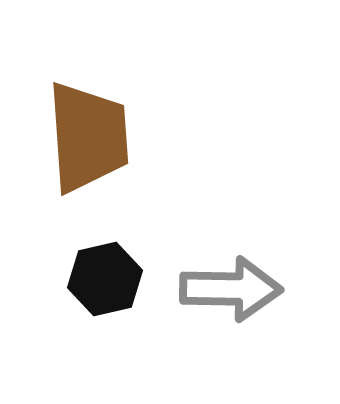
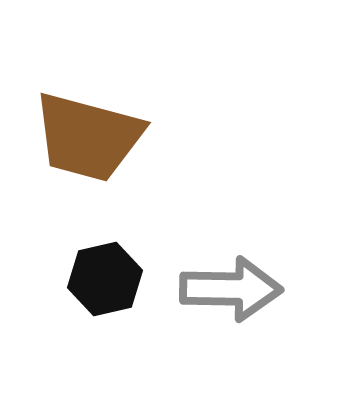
brown trapezoid: rotated 109 degrees clockwise
